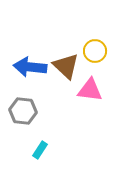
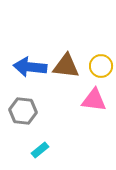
yellow circle: moved 6 px right, 15 px down
brown triangle: rotated 36 degrees counterclockwise
pink triangle: moved 4 px right, 10 px down
cyan rectangle: rotated 18 degrees clockwise
